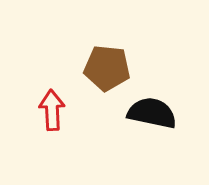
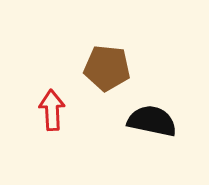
black semicircle: moved 8 px down
